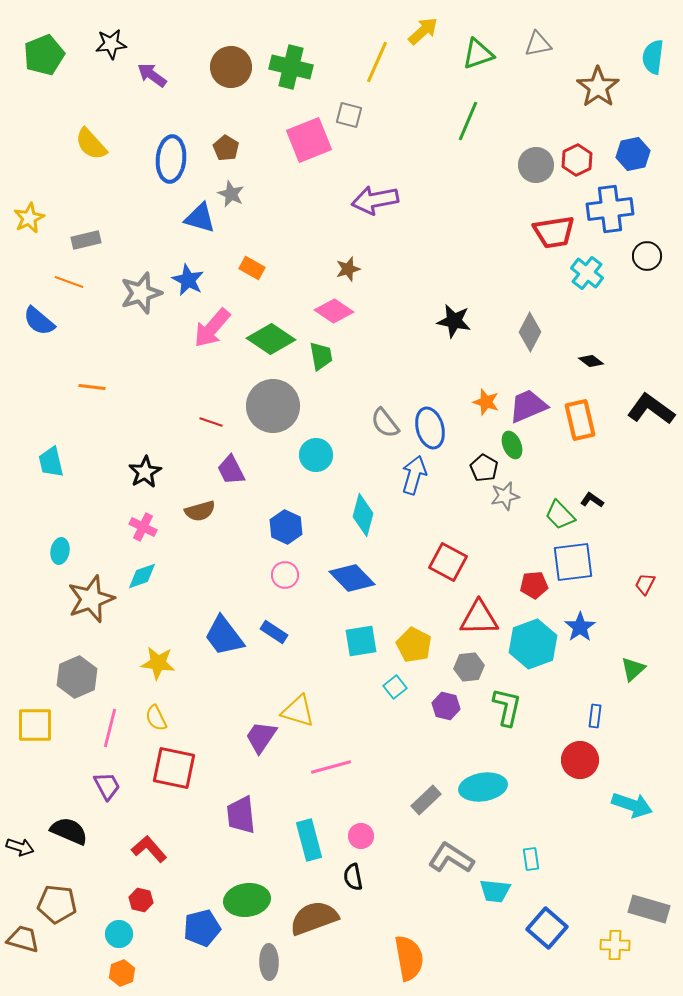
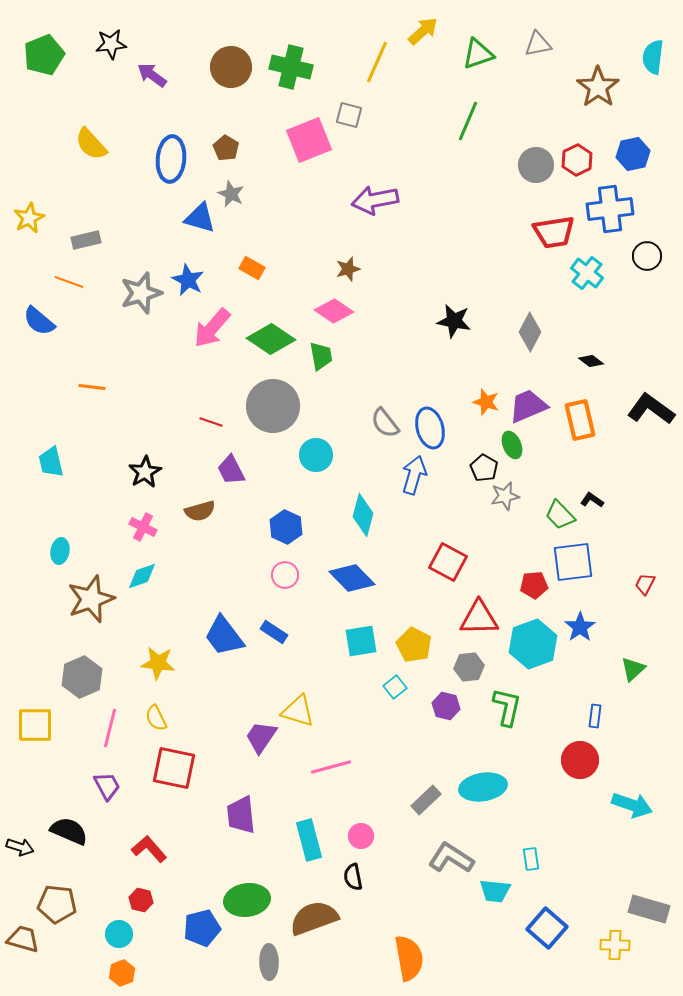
gray hexagon at (77, 677): moved 5 px right
